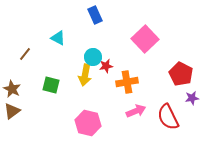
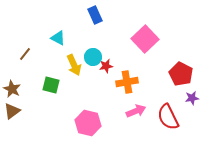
yellow arrow: moved 11 px left, 10 px up; rotated 35 degrees counterclockwise
